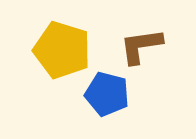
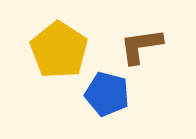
yellow pentagon: moved 3 px left; rotated 16 degrees clockwise
